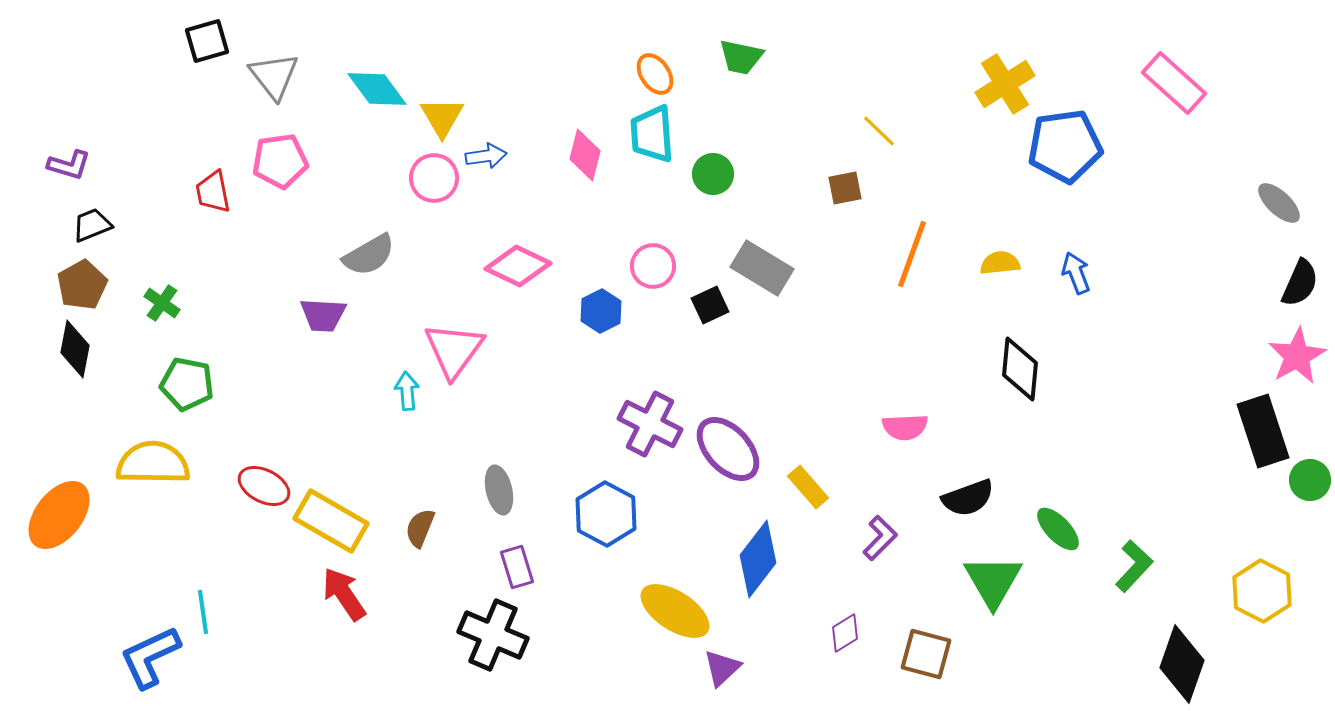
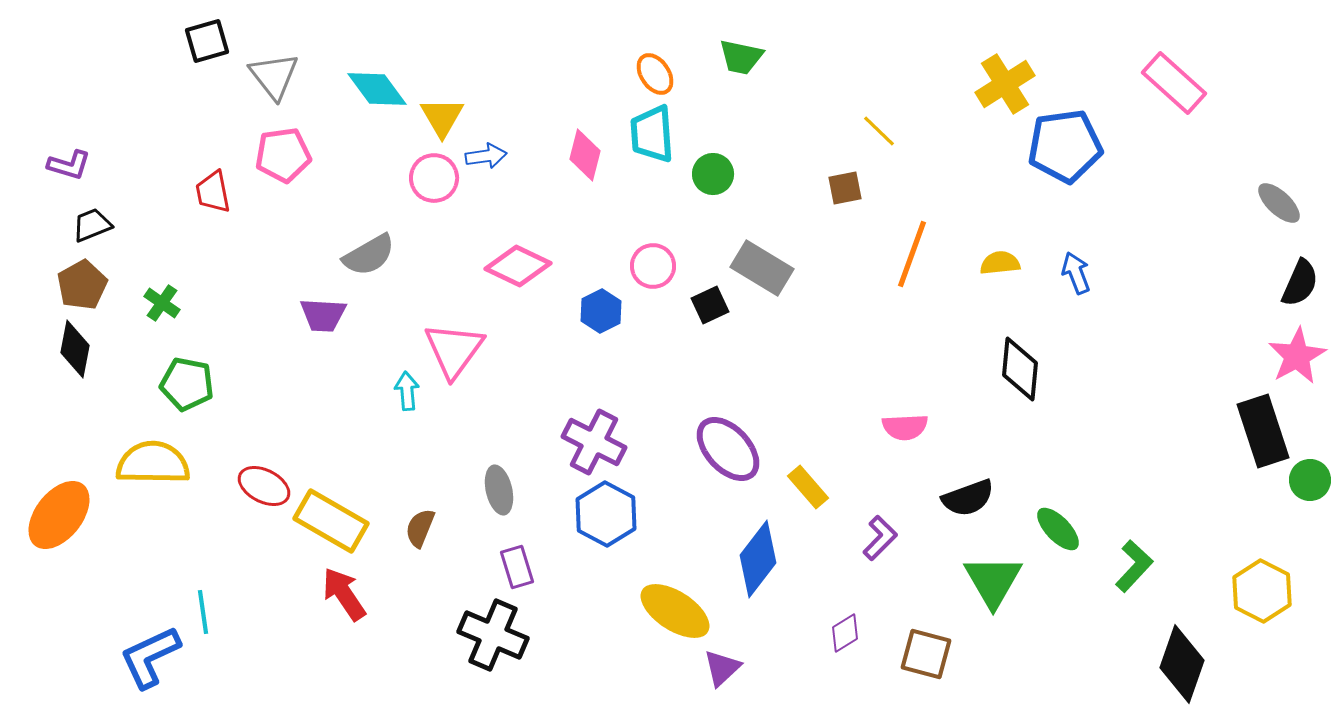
pink pentagon at (280, 161): moved 3 px right, 6 px up
purple cross at (650, 424): moved 56 px left, 18 px down
